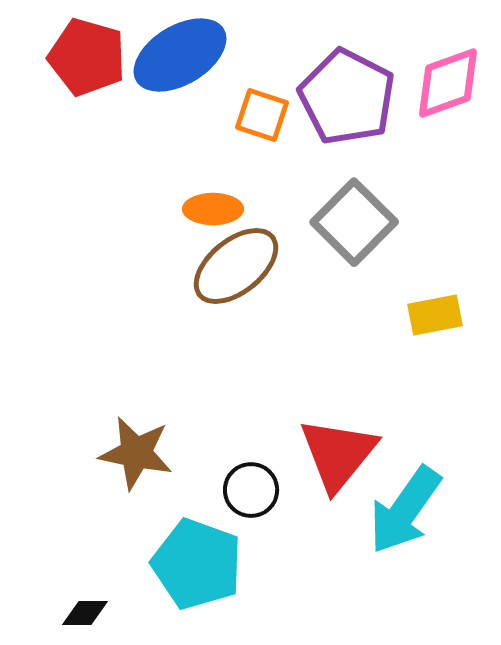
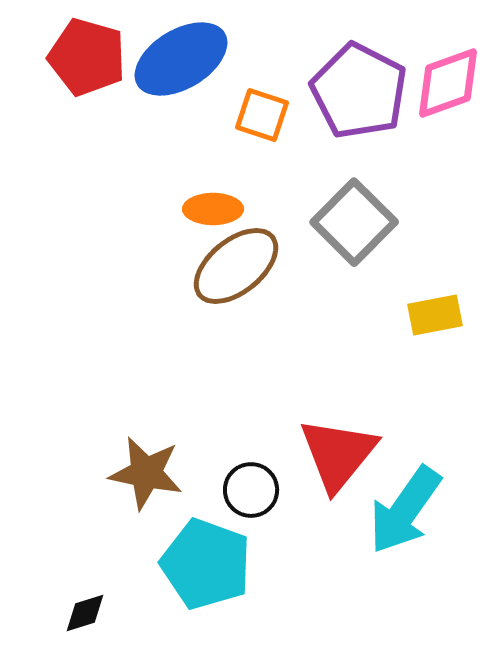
blue ellipse: moved 1 px right, 4 px down
purple pentagon: moved 12 px right, 6 px up
brown star: moved 10 px right, 20 px down
cyan pentagon: moved 9 px right
black diamond: rotated 18 degrees counterclockwise
